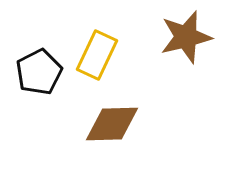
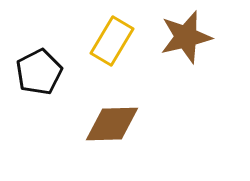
yellow rectangle: moved 15 px right, 14 px up; rotated 6 degrees clockwise
